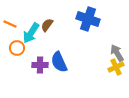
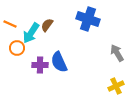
yellow cross: moved 19 px down
